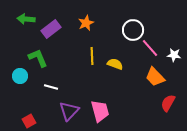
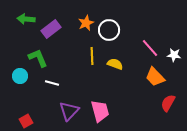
white circle: moved 24 px left
white line: moved 1 px right, 4 px up
red square: moved 3 px left
